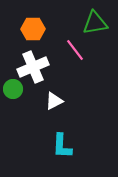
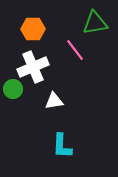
white triangle: rotated 18 degrees clockwise
